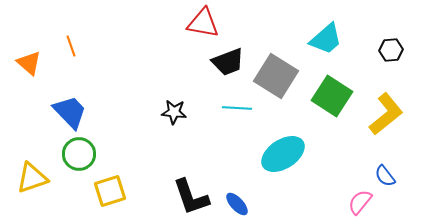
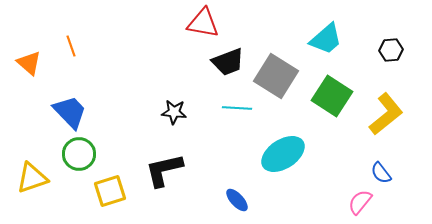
blue semicircle: moved 4 px left, 3 px up
black L-shape: moved 27 px left, 27 px up; rotated 96 degrees clockwise
blue ellipse: moved 4 px up
